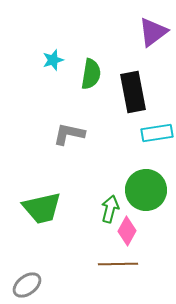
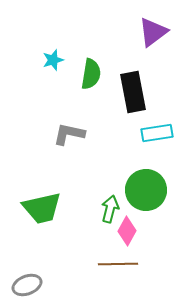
gray ellipse: rotated 16 degrees clockwise
